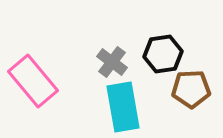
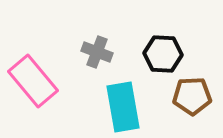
black hexagon: rotated 12 degrees clockwise
gray cross: moved 15 px left, 10 px up; rotated 16 degrees counterclockwise
brown pentagon: moved 1 px right, 7 px down
